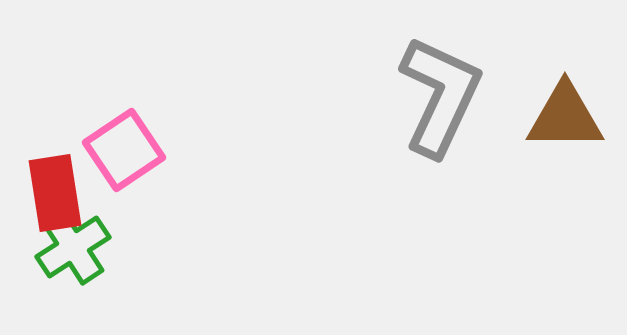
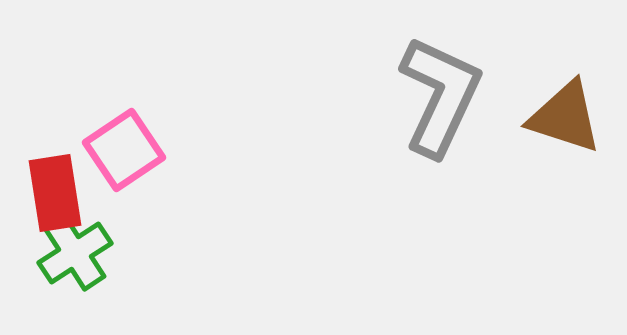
brown triangle: rotated 18 degrees clockwise
green cross: moved 2 px right, 6 px down
